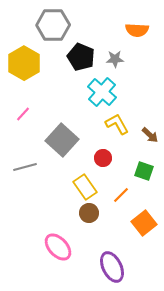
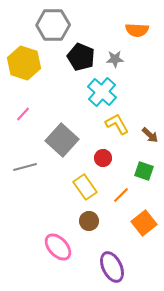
yellow hexagon: rotated 12 degrees counterclockwise
brown circle: moved 8 px down
